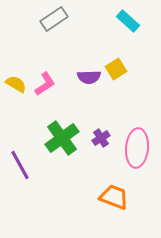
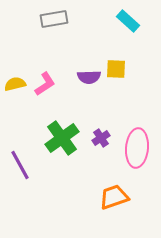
gray rectangle: rotated 24 degrees clockwise
yellow square: rotated 35 degrees clockwise
yellow semicircle: moved 1 px left; rotated 45 degrees counterclockwise
orange trapezoid: rotated 40 degrees counterclockwise
